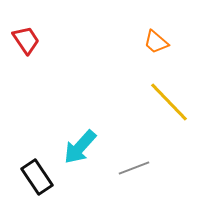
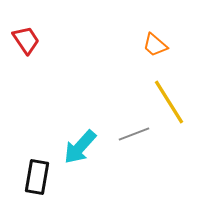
orange trapezoid: moved 1 px left, 3 px down
yellow line: rotated 12 degrees clockwise
gray line: moved 34 px up
black rectangle: rotated 44 degrees clockwise
